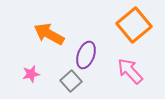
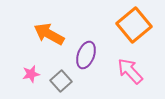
gray square: moved 10 px left
